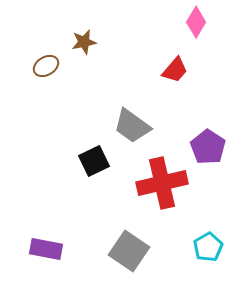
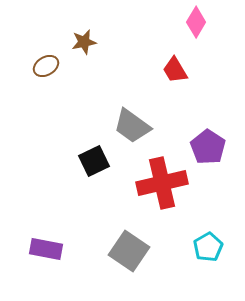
red trapezoid: rotated 108 degrees clockwise
